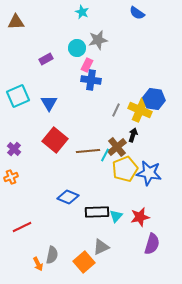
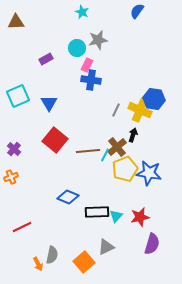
blue semicircle: moved 2 px up; rotated 91 degrees clockwise
gray triangle: moved 5 px right
